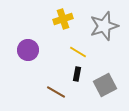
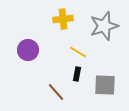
yellow cross: rotated 12 degrees clockwise
gray square: rotated 30 degrees clockwise
brown line: rotated 18 degrees clockwise
